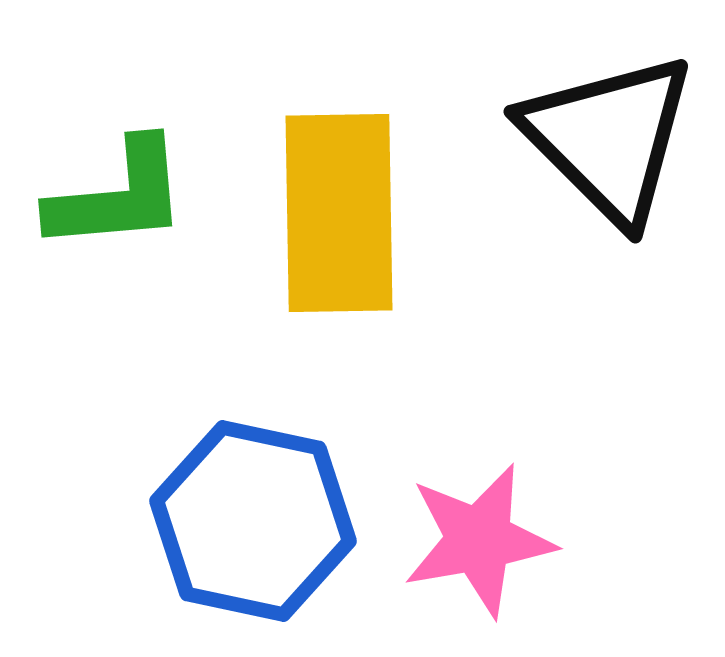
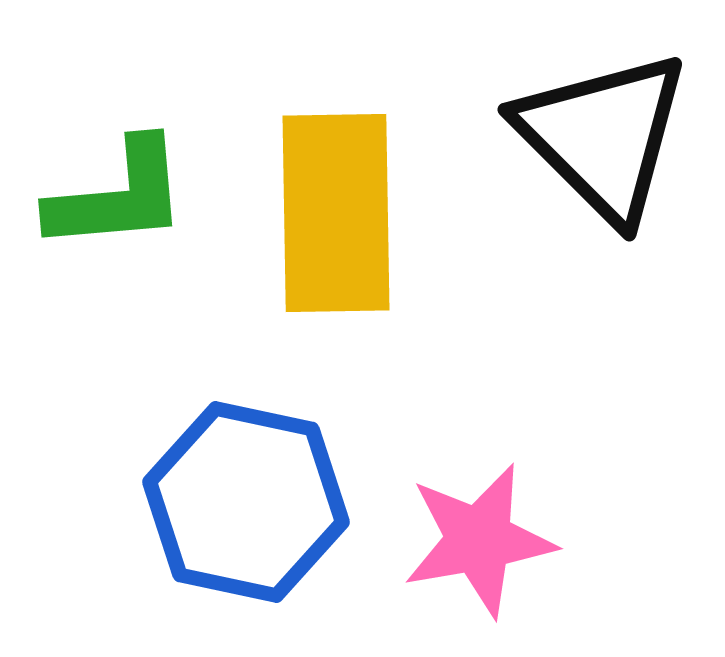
black triangle: moved 6 px left, 2 px up
yellow rectangle: moved 3 px left
blue hexagon: moved 7 px left, 19 px up
